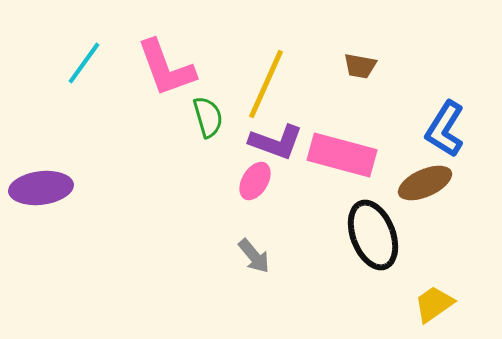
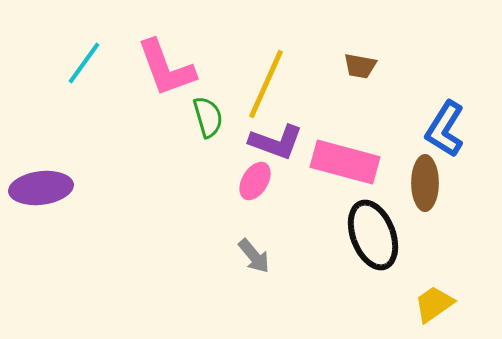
pink rectangle: moved 3 px right, 7 px down
brown ellipse: rotated 66 degrees counterclockwise
